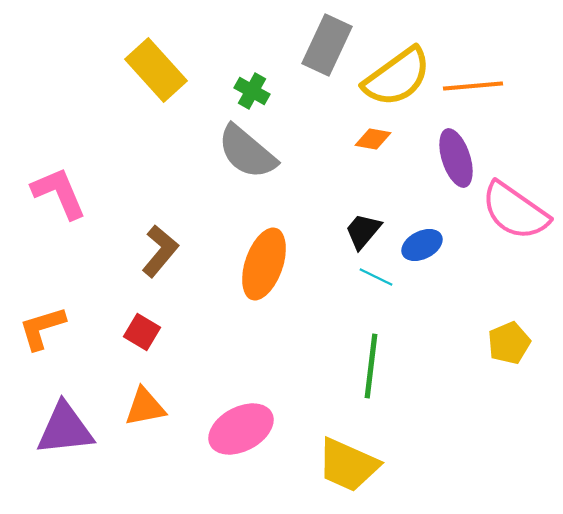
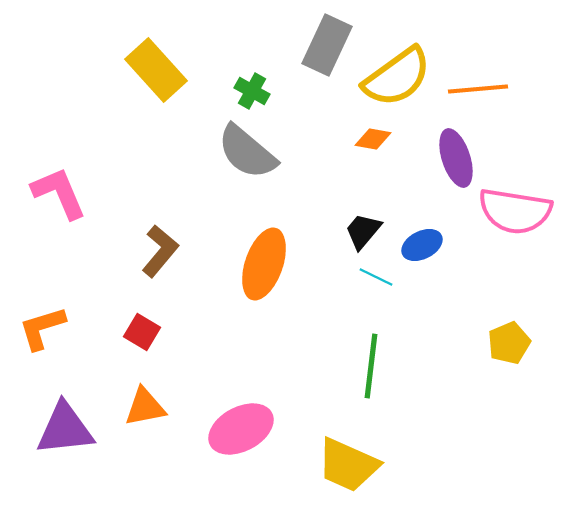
orange line: moved 5 px right, 3 px down
pink semicircle: rotated 26 degrees counterclockwise
